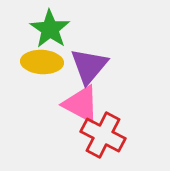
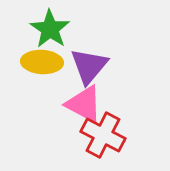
pink triangle: moved 3 px right
